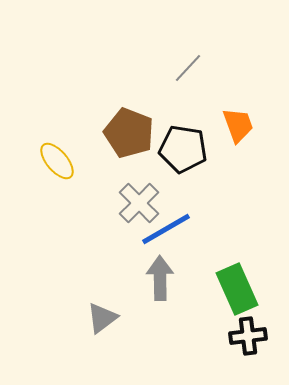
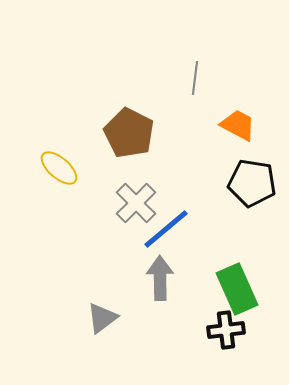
gray line: moved 7 px right, 10 px down; rotated 36 degrees counterclockwise
orange trapezoid: rotated 42 degrees counterclockwise
brown pentagon: rotated 6 degrees clockwise
black pentagon: moved 69 px right, 34 px down
yellow ellipse: moved 2 px right, 7 px down; rotated 9 degrees counterclockwise
gray cross: moved 3 px left
blue line: rotated 10 degrees counterclockwise
black cross: moved 22 px left, 6 px up
